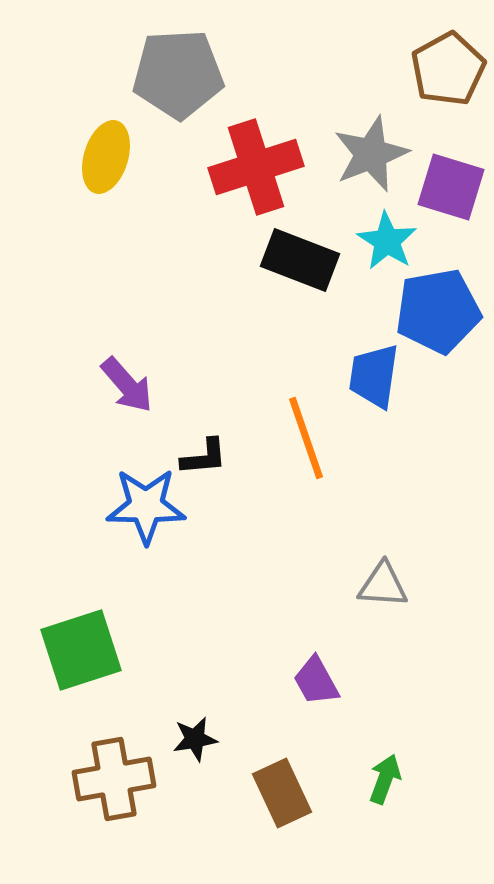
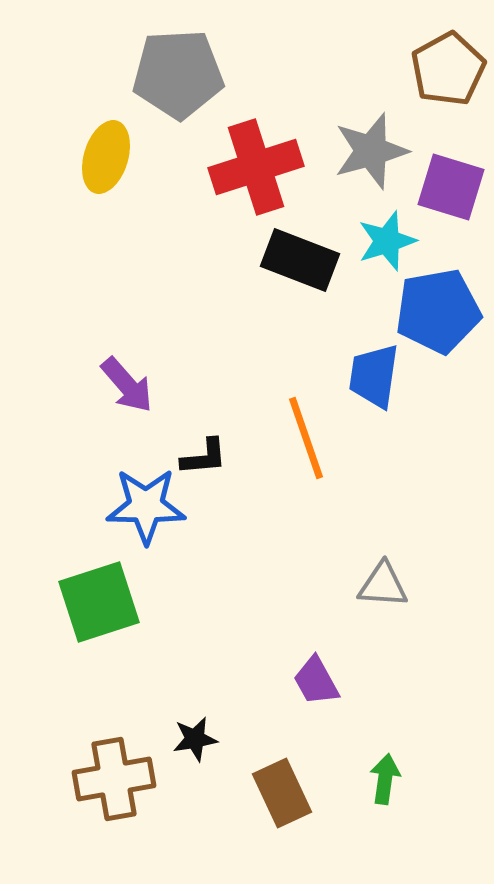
gray star: moved 3 px up; rotated 6 degrees clockwise
cyan star: rotated 22 degrees clockwise
green square: moved 18 px right, 48 px up
green arrow: rotated 12 degrees counterclockwise
